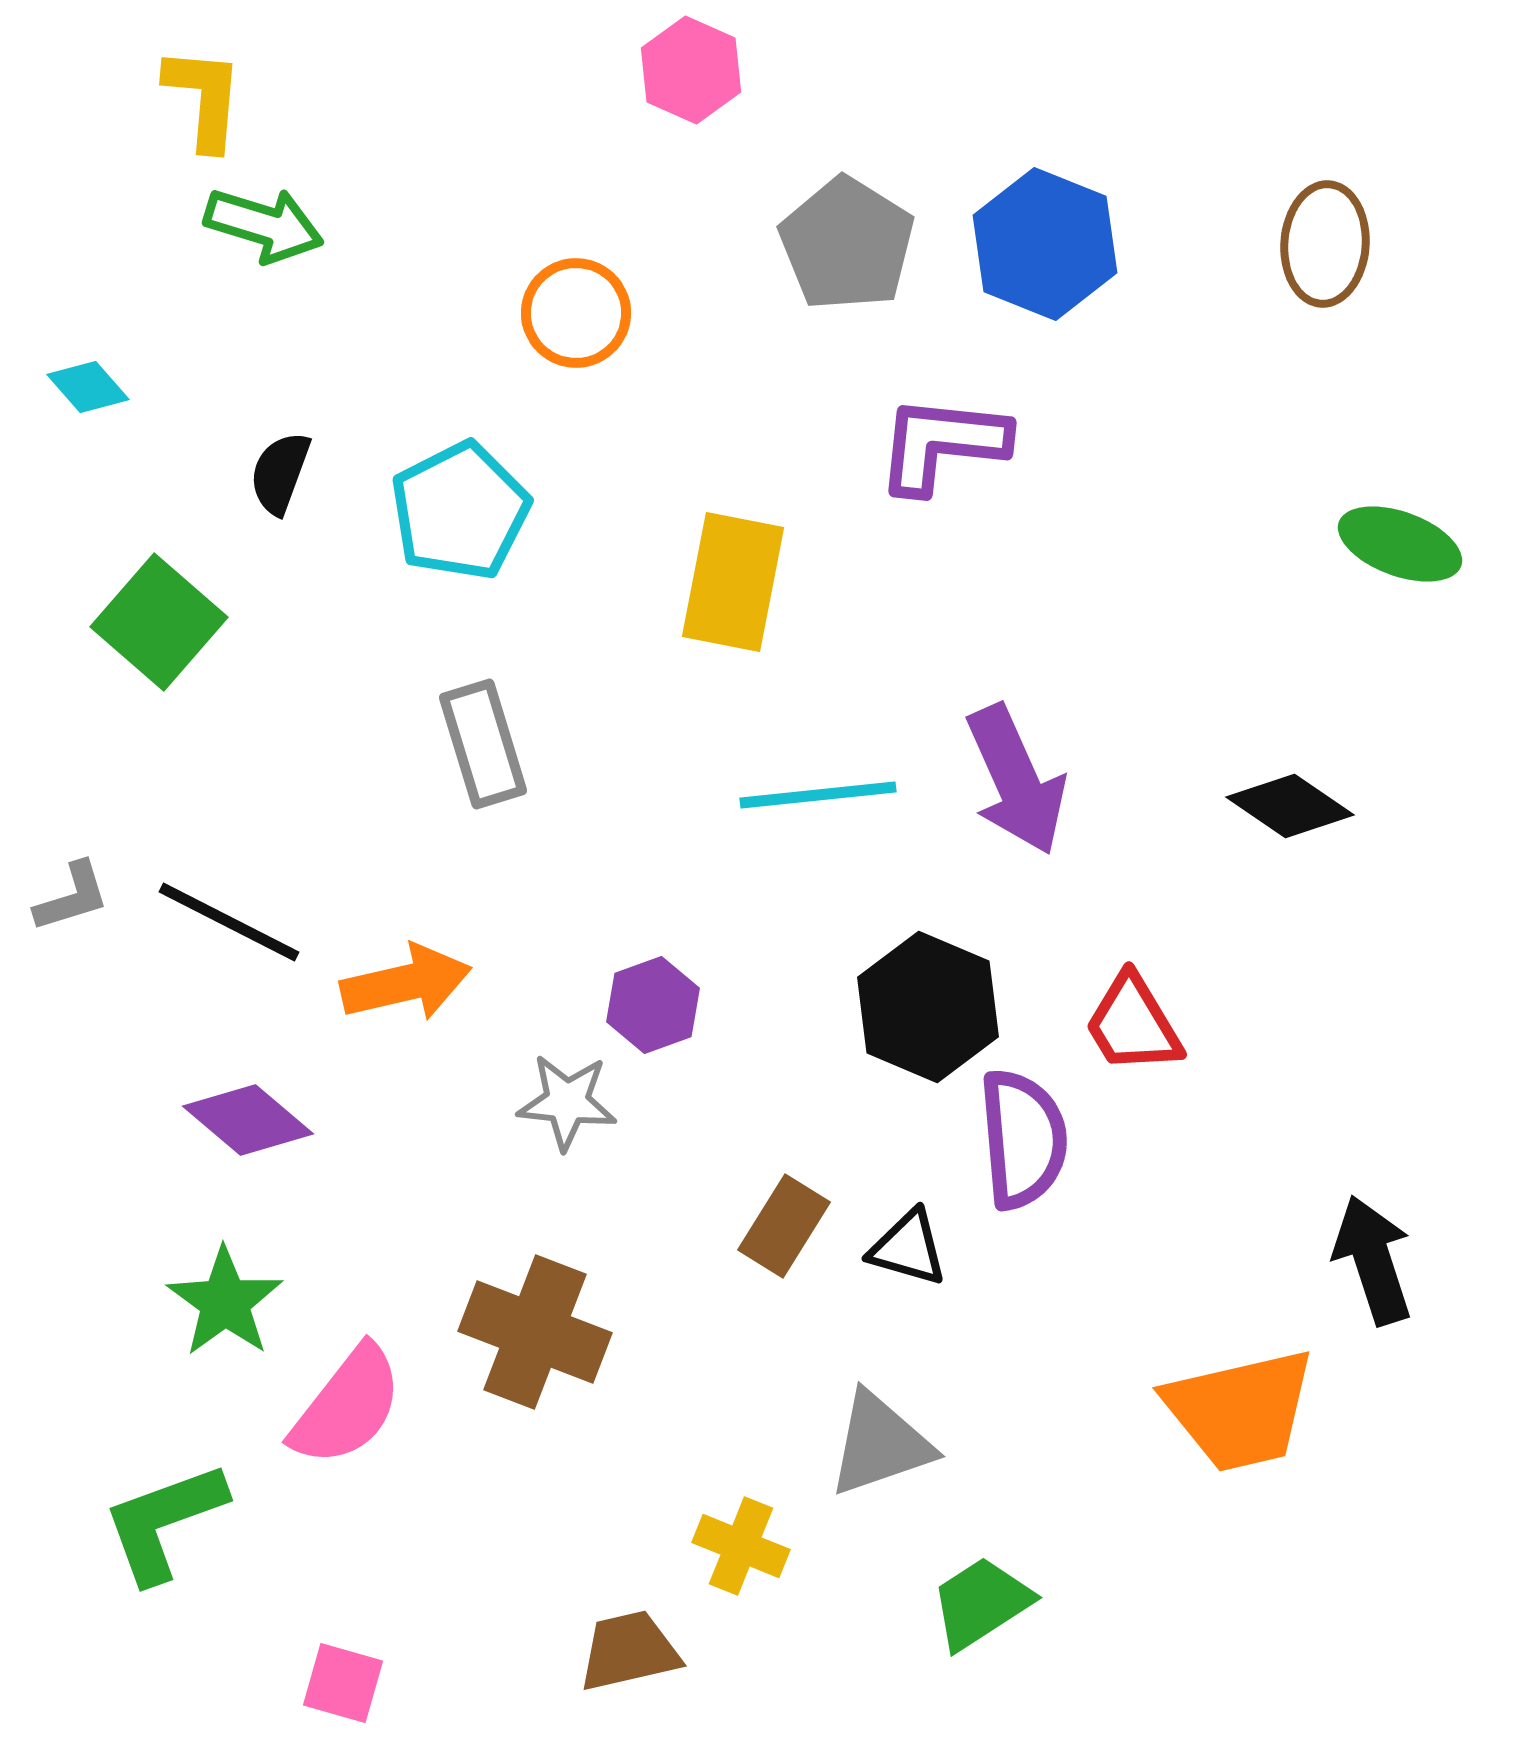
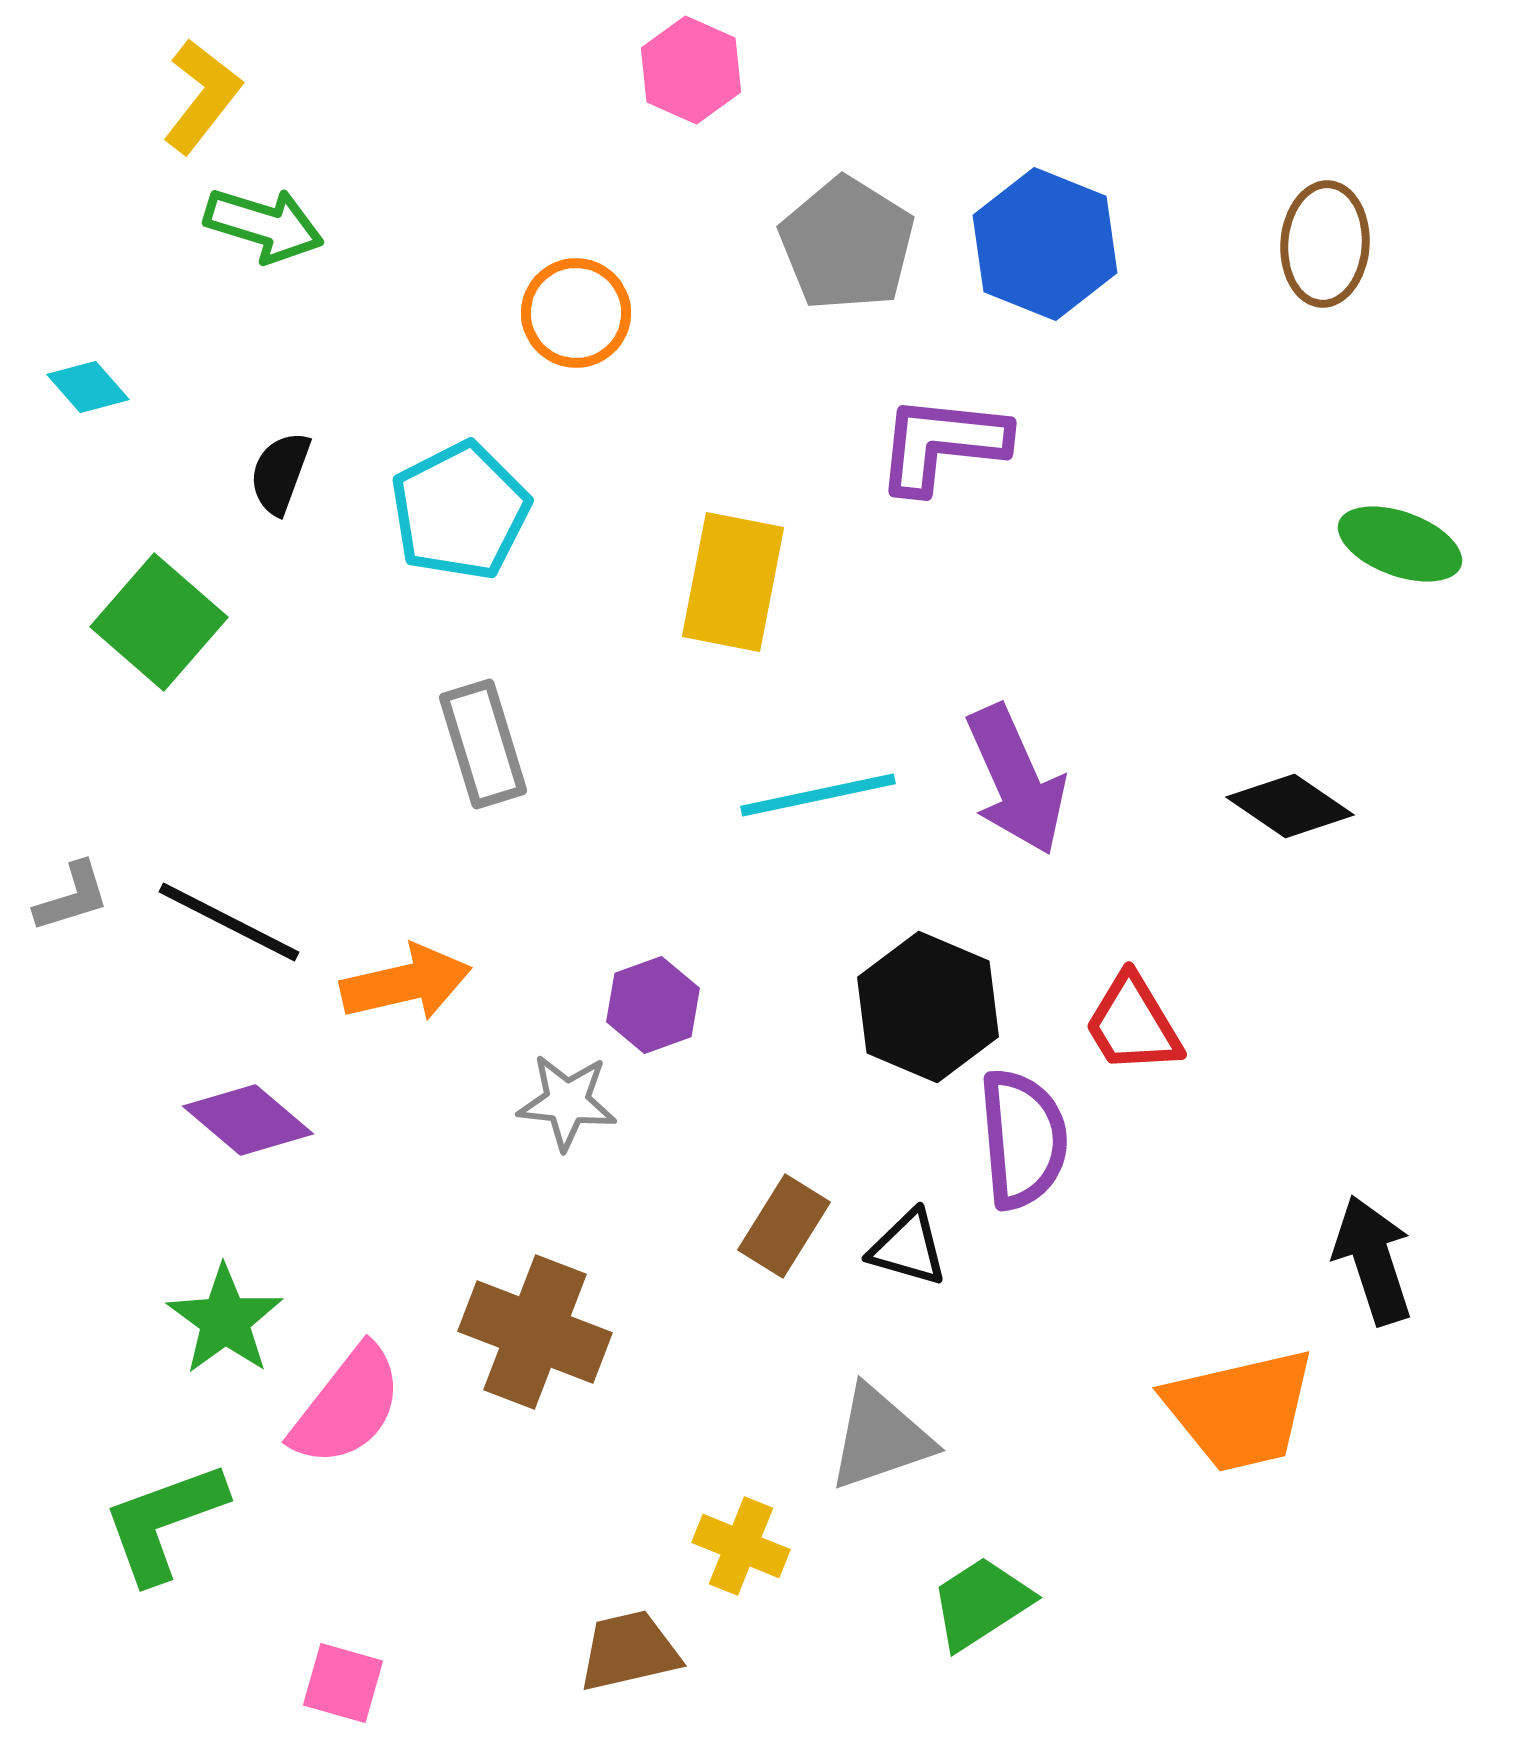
yellow L-shape: moved 2 px left, 2 px up; rotated 33 degrees clockwise
cyan line: rotated 6 degrees counterclockwise
green star: moved 18 px down
gray triangle: moved 6 px up
